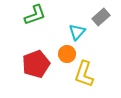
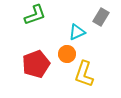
gray rectangle: rotated 18 degrees counterclockwise
cyan triangle: rotated 24 degrees clockwise
